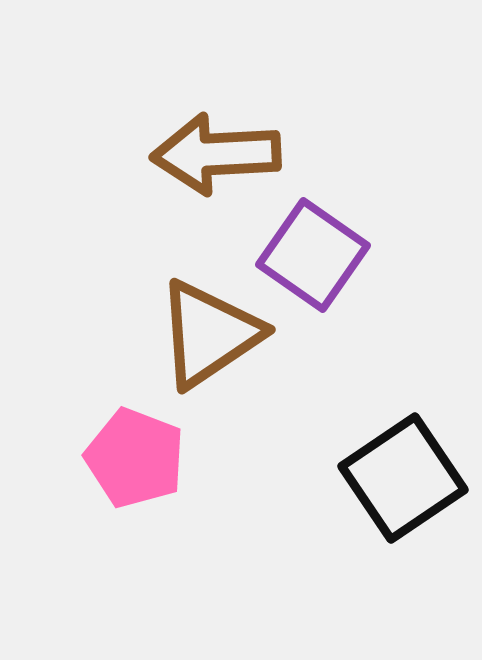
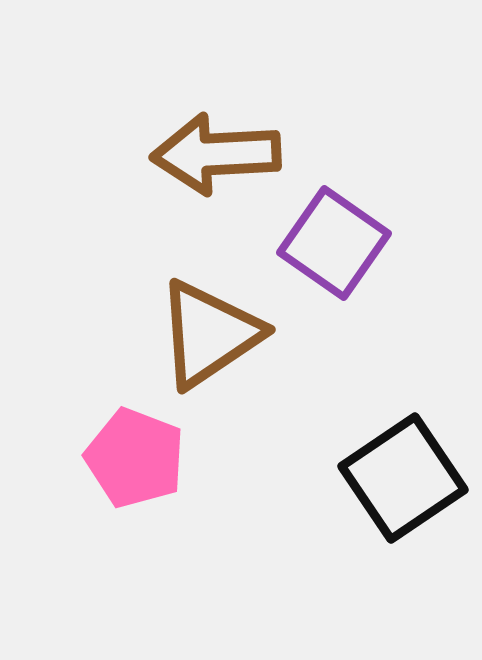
purple square: moved 21 px right, 12 px up
